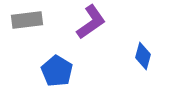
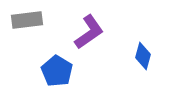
purple L-shape: moved 2 px left, 10 px down
